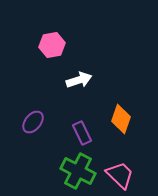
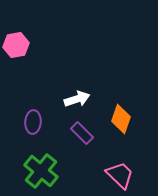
pink hexagon: moved 36 px left
white arrow: moved 2 px left, 19 px down
purple ellipse: rotated 35 degrees counterclockwise
purple rectangle: rotated 20 degrees counterclockwise
green cross: moved 37 px left; rotated 12 degrees clockwise
